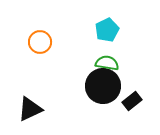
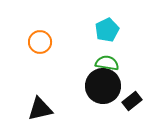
black triangle: moved 10 px right; rotated 12 degrees clockwise
